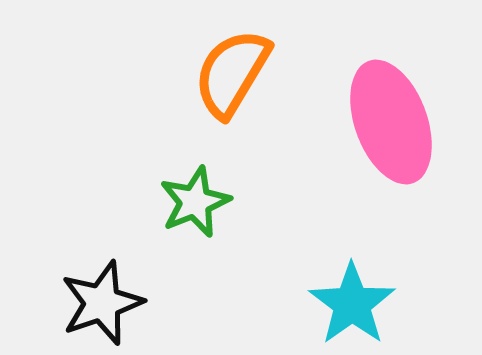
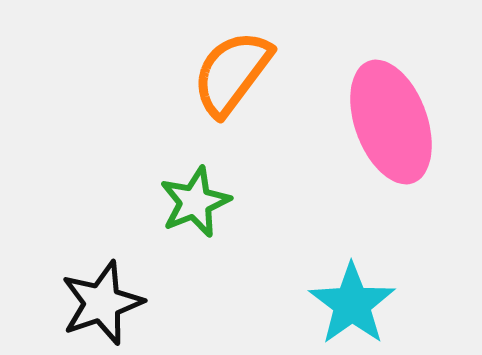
orange semicircle: rotated 6 degrees clockwise
